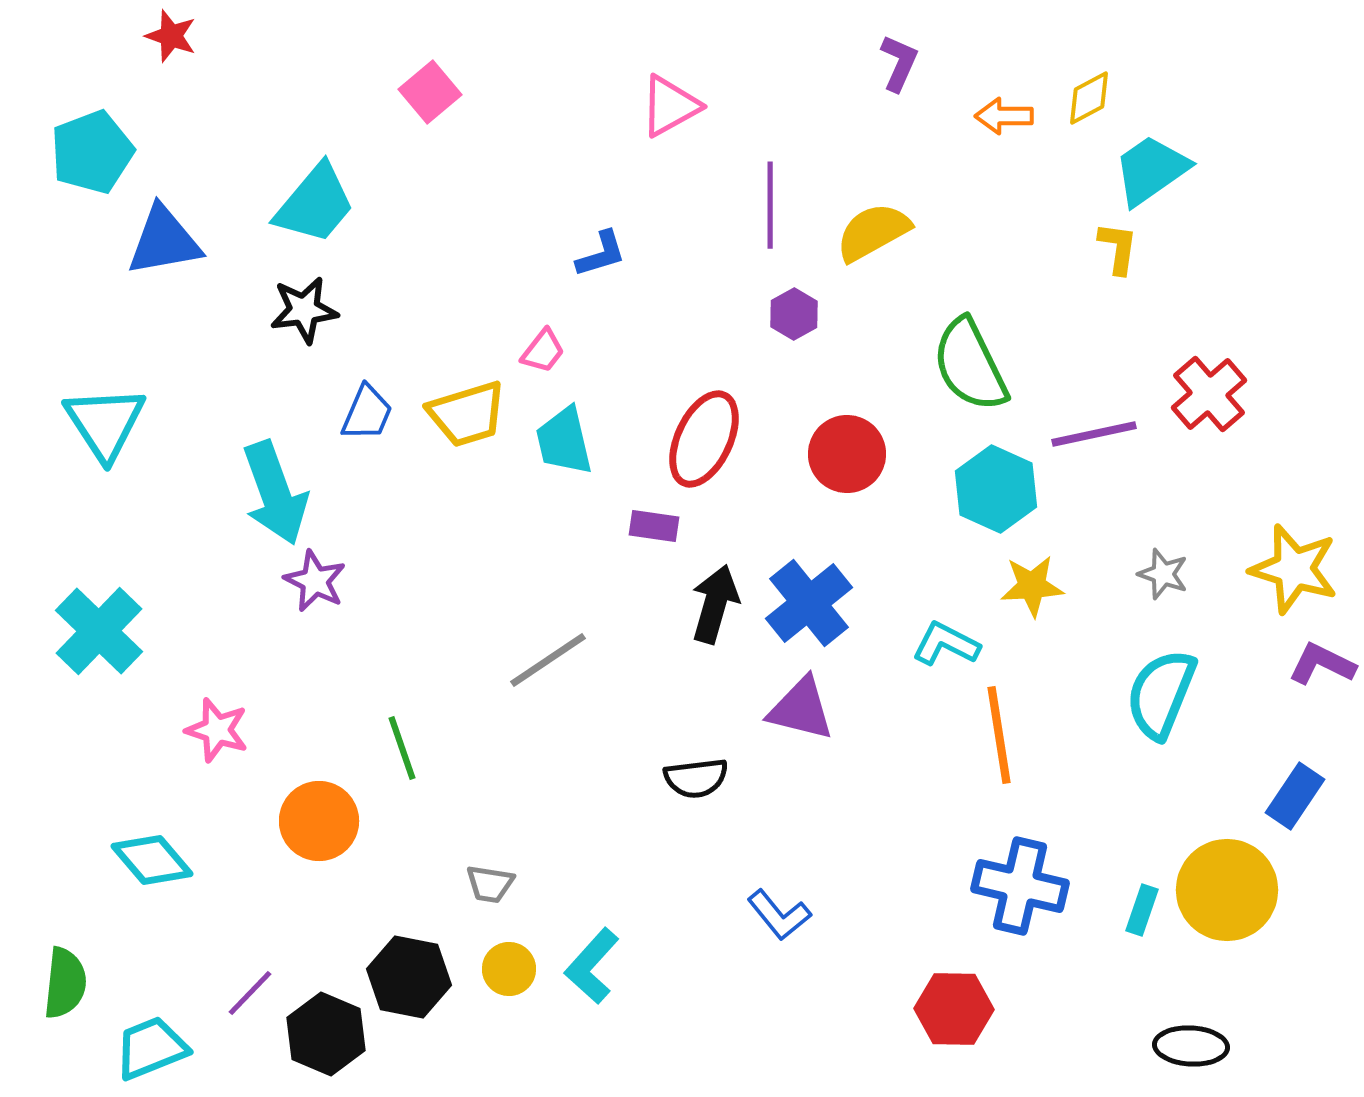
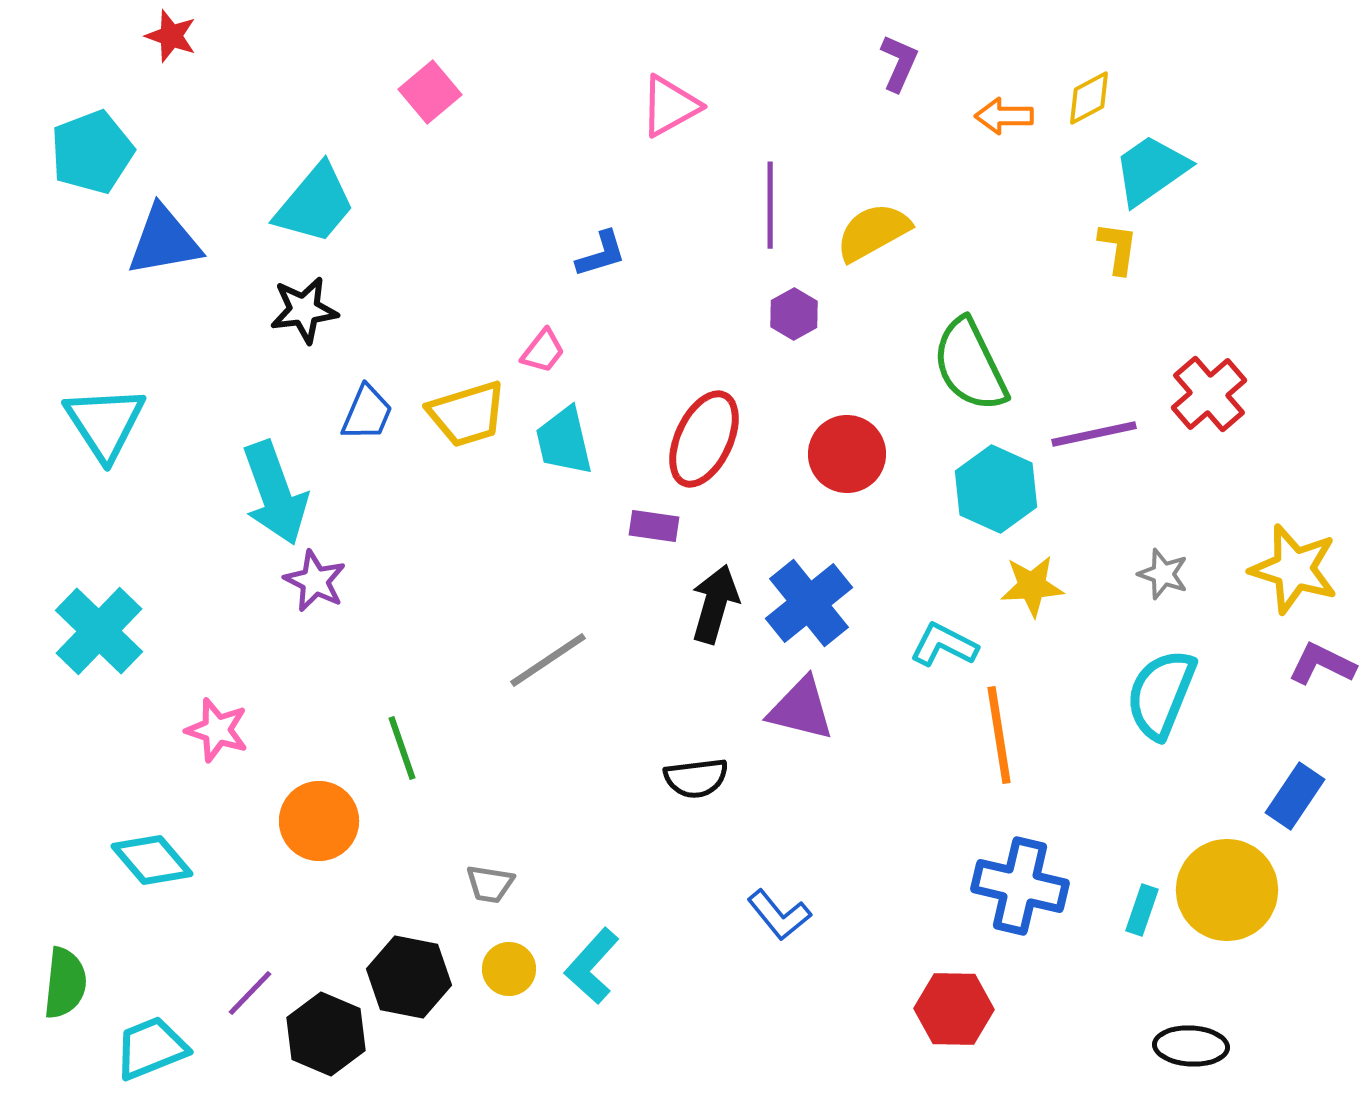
cyan L-shape at (946, 644): moved 2 px left, 1 px down
